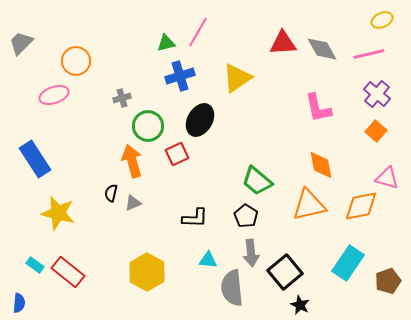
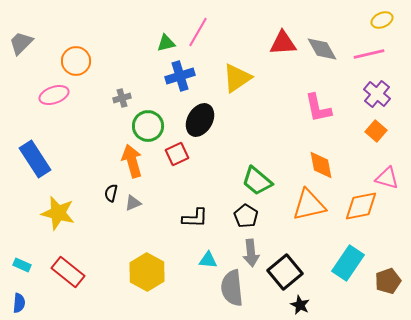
cyan rectangle at (35, 265): moved 13 px left; rotated 12 degrees counterclockwise
